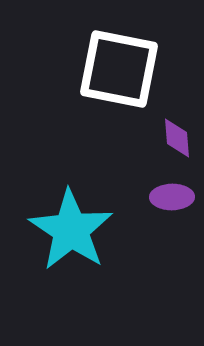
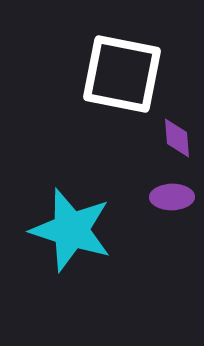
white square: moved 3 px right, 5 px down
cyan star: rotated 16 degrees counterclockwise
